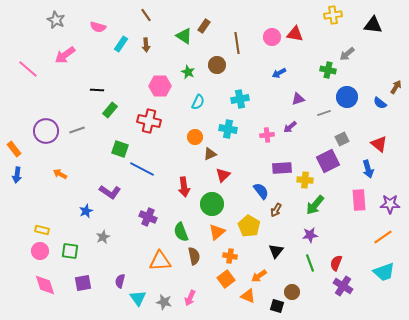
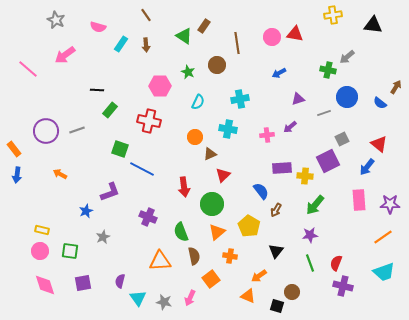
gray arrow at (347, 54): moved 3 px down
blue arrow at (368, 169): moved 1 px left, 2 px up; rotated 54 degrees clockwise
yellow cross at (305, 180): moved 4 px up
purple L-shape at (110, 192): rotated 55 degrees counterclockwise
orange square at (226, 279): moved 15 px left
purple cross at (343, 286): rotated 18 degrees counterclockwise
